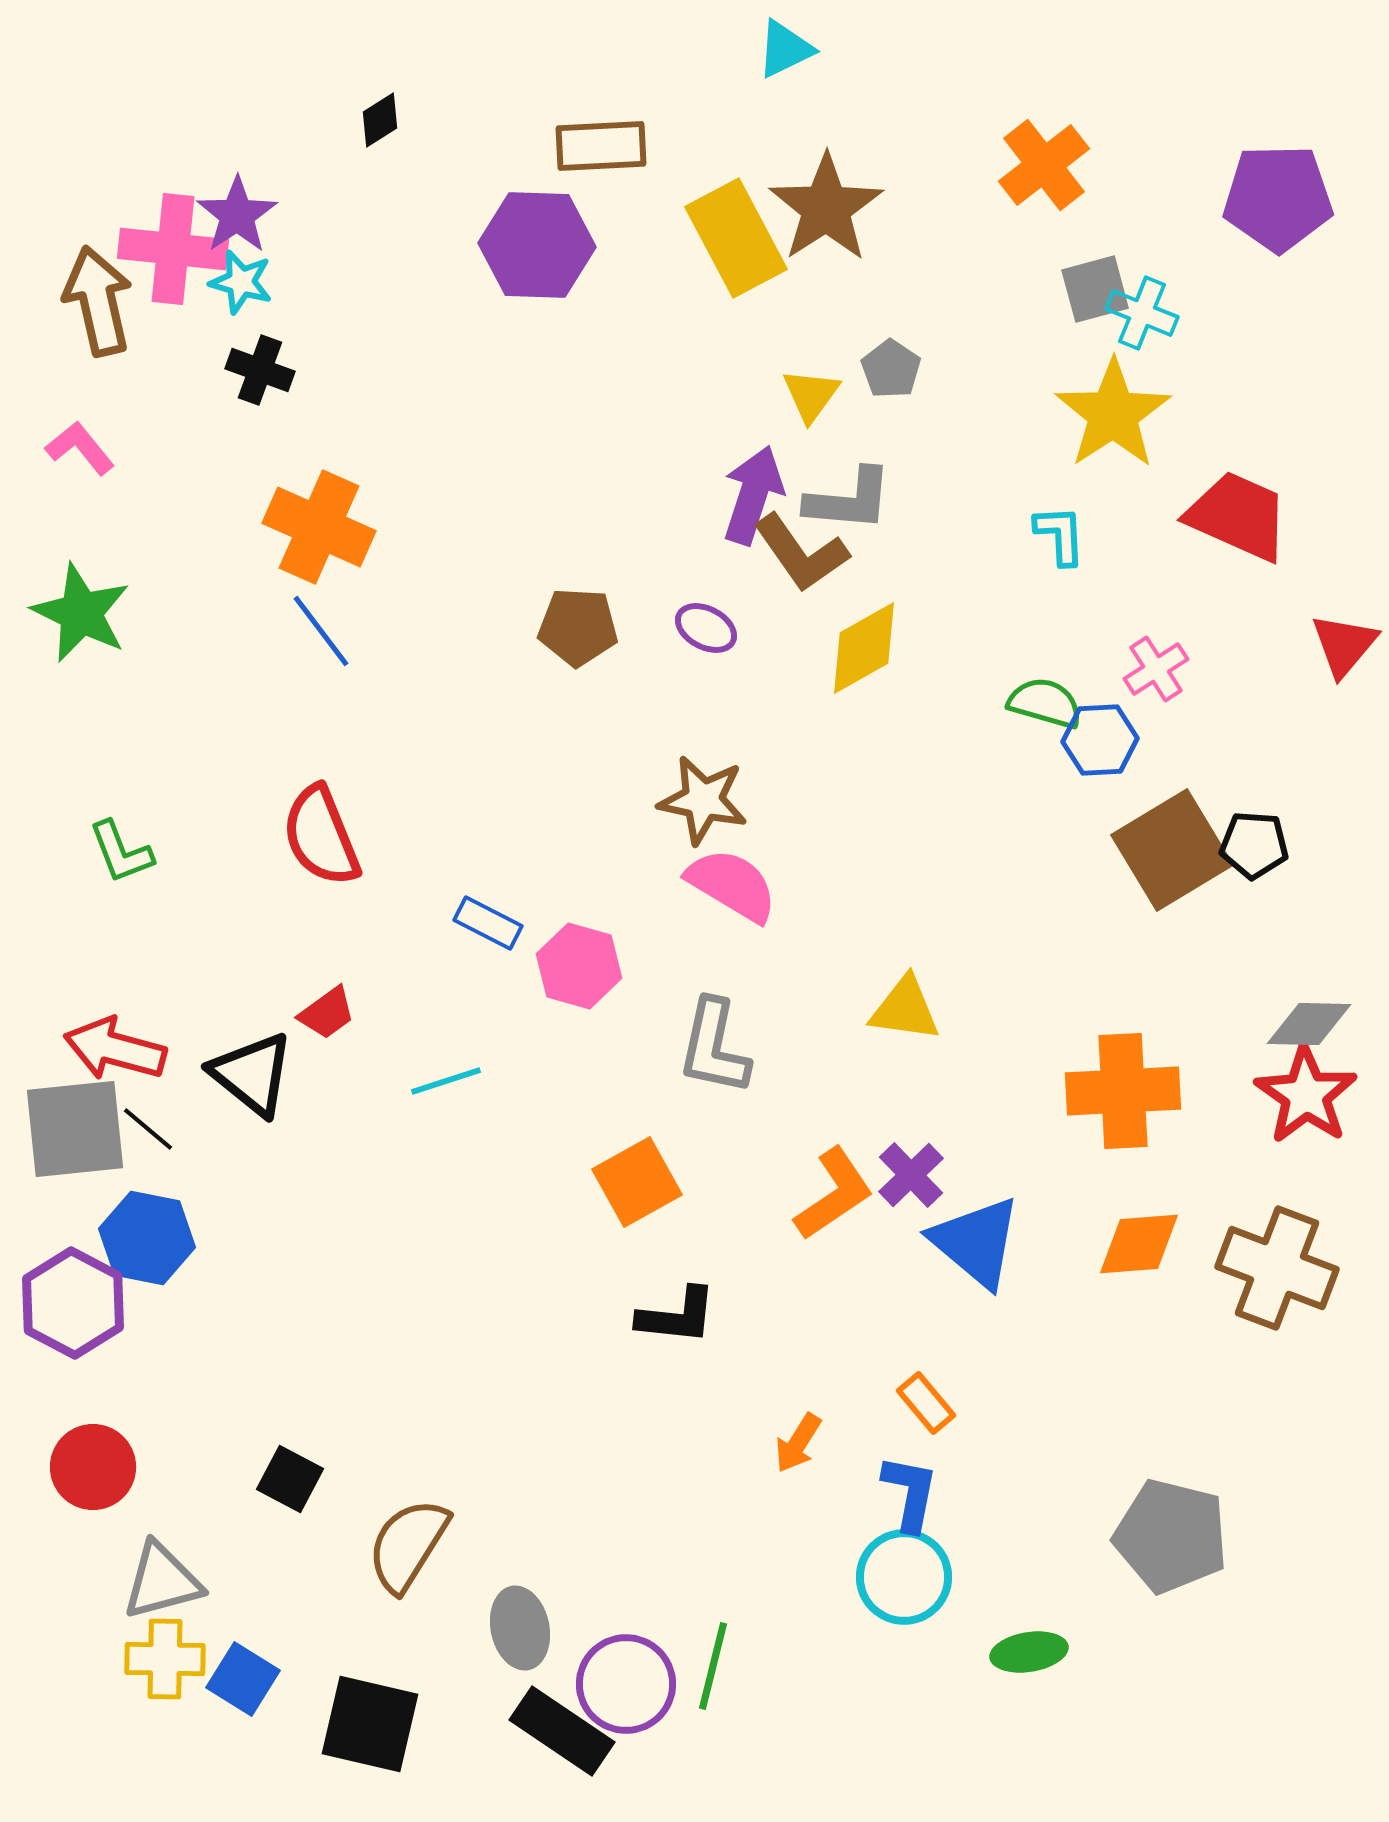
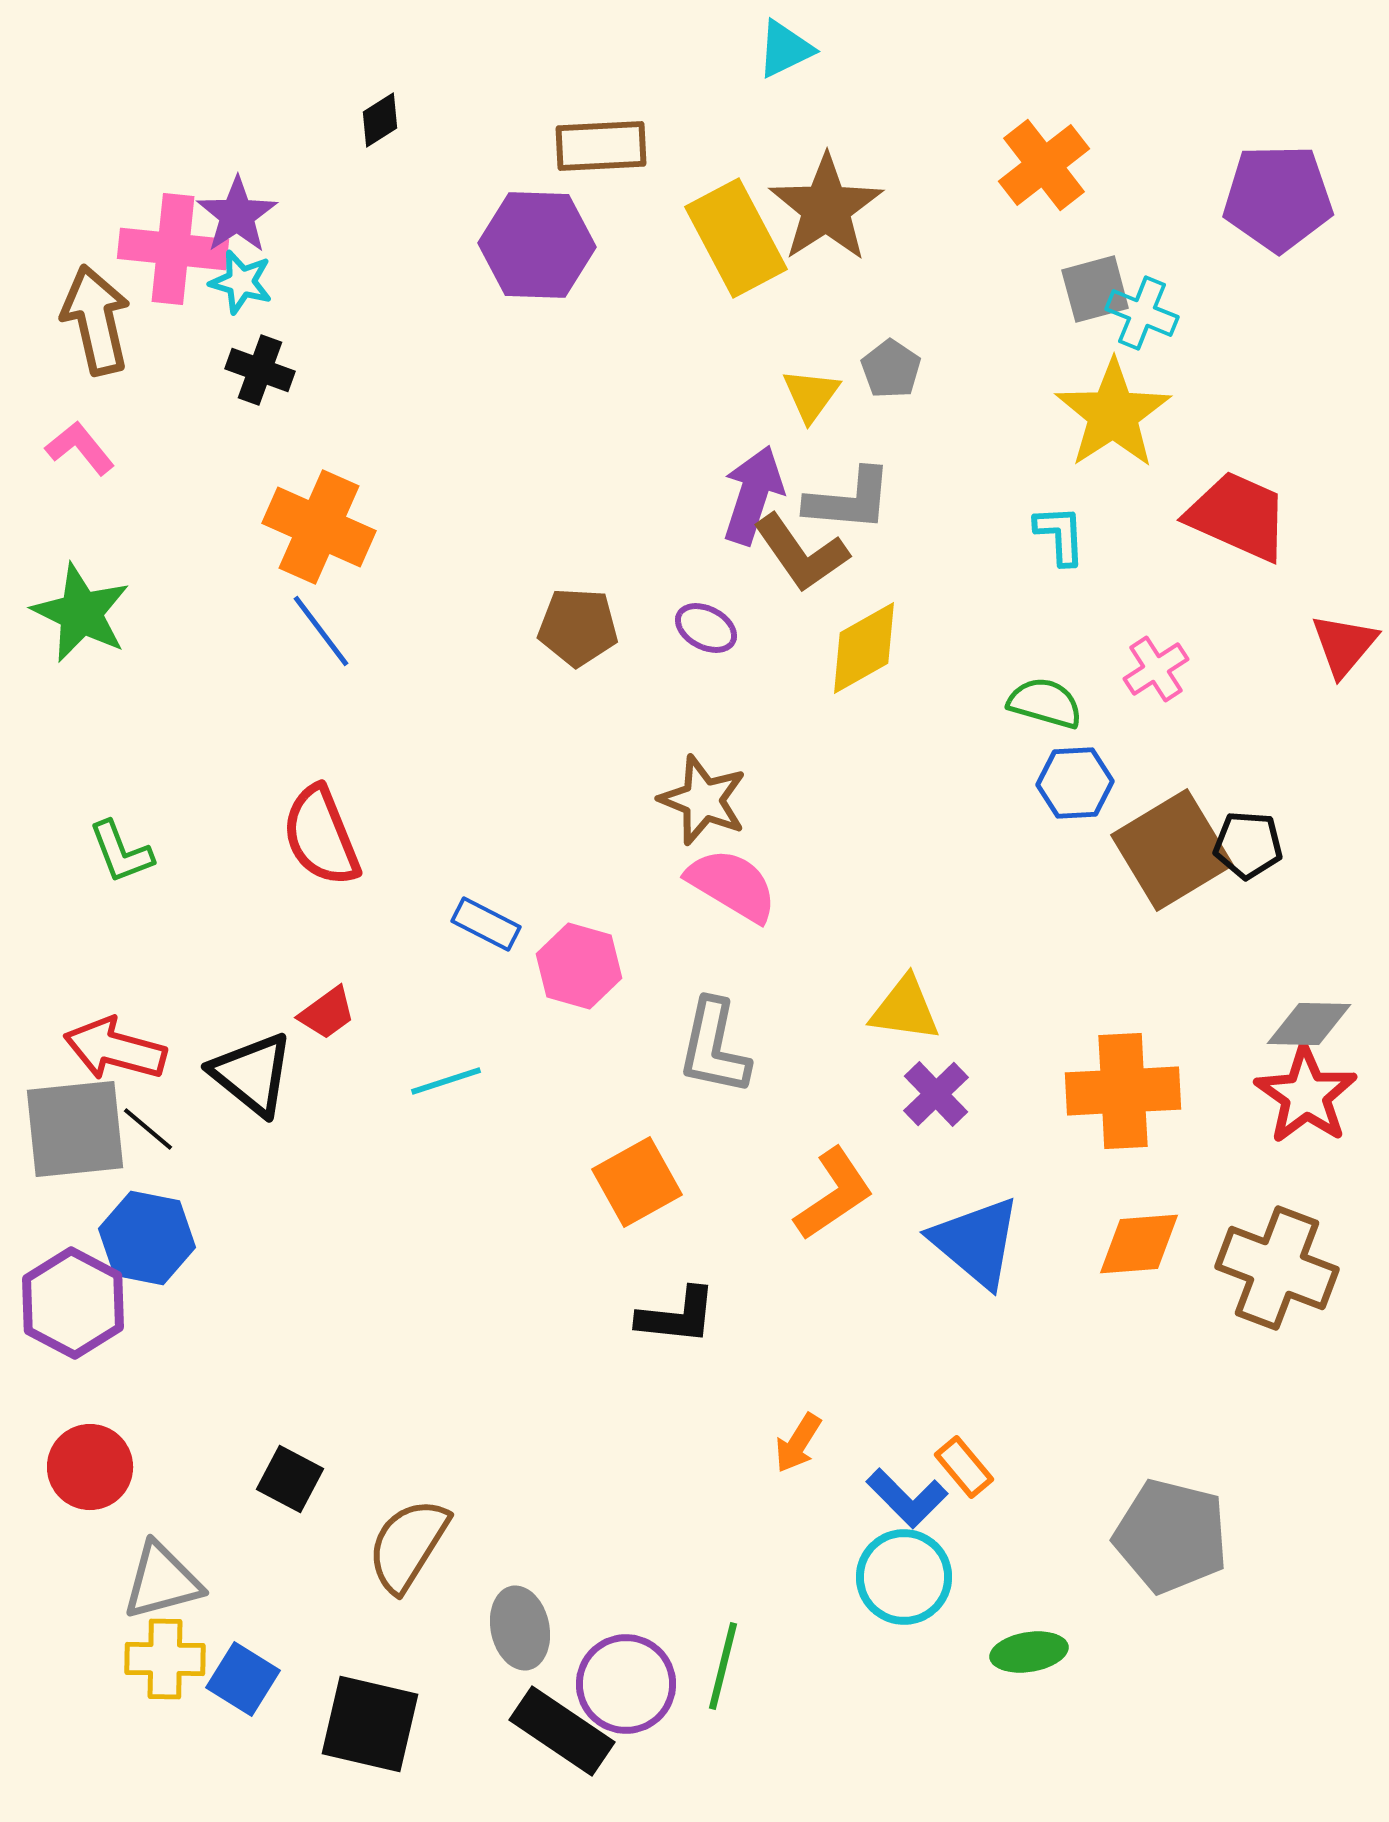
brown arrow at (98, 301): moved 2 px left, 19 px down
blue hexagon at (1100, 740): moved 25 px left, 43 px down
brown star at (703, 800): rotated 10 degrees clockwise
black pentagon at (1254, 845): moved 6 px left
blue rectangle at (488, 923): moved 2 px left, 1 px down
purple cross at (911, 1175): moved 25 px right, 81 px up
orange rectangle at (926, 1403): moved 38 px right, 64 px down
red circle at (93, 1467): moved 3 px left
blue L-shape at (910, 1493): moved 3 px left, 5 px down; rotated 124 degrees clockwise
green line at (713, 1666): moved 10 px right
